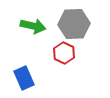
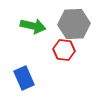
red hexagon: moved 3 px up; rotated 20 degrees counterclockwise
